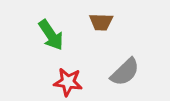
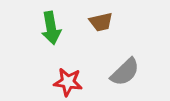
brown trapezoid: rotated 15 degrees counterclockwise
green arrow: moved 7 px up; rotated 24 degrees clockwise
